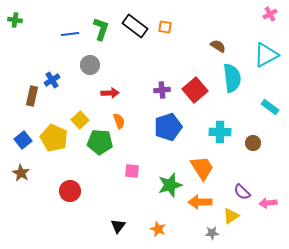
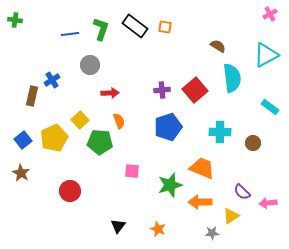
yellow pentagon: rotated 24 degrees clockwise
orange trapezoid: rotated 36 degrees counterclockwise
